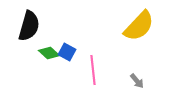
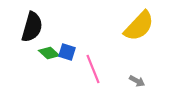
black semicircle: moved 3 px right, 1 px down
blue square: rotated 12 degrees counterclockwise
pink line: moved 1 px up; rotated 16 degrees counterclockwise
gray arrow: rotated 21 degrees counterclockwise
